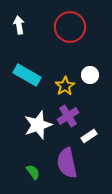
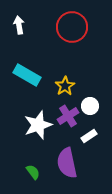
red circle: moved 2 px right
white circle: moved 31 px down
